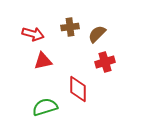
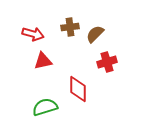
brown semicircle: moved 2 px left
red cross: moved 2 px right
